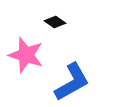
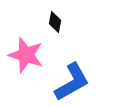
black diamond: rotated 65 degrees clockwise
